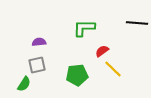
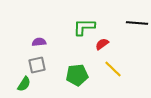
green L-shape: moved 1 px up
red semicircle: moved 7 px up
